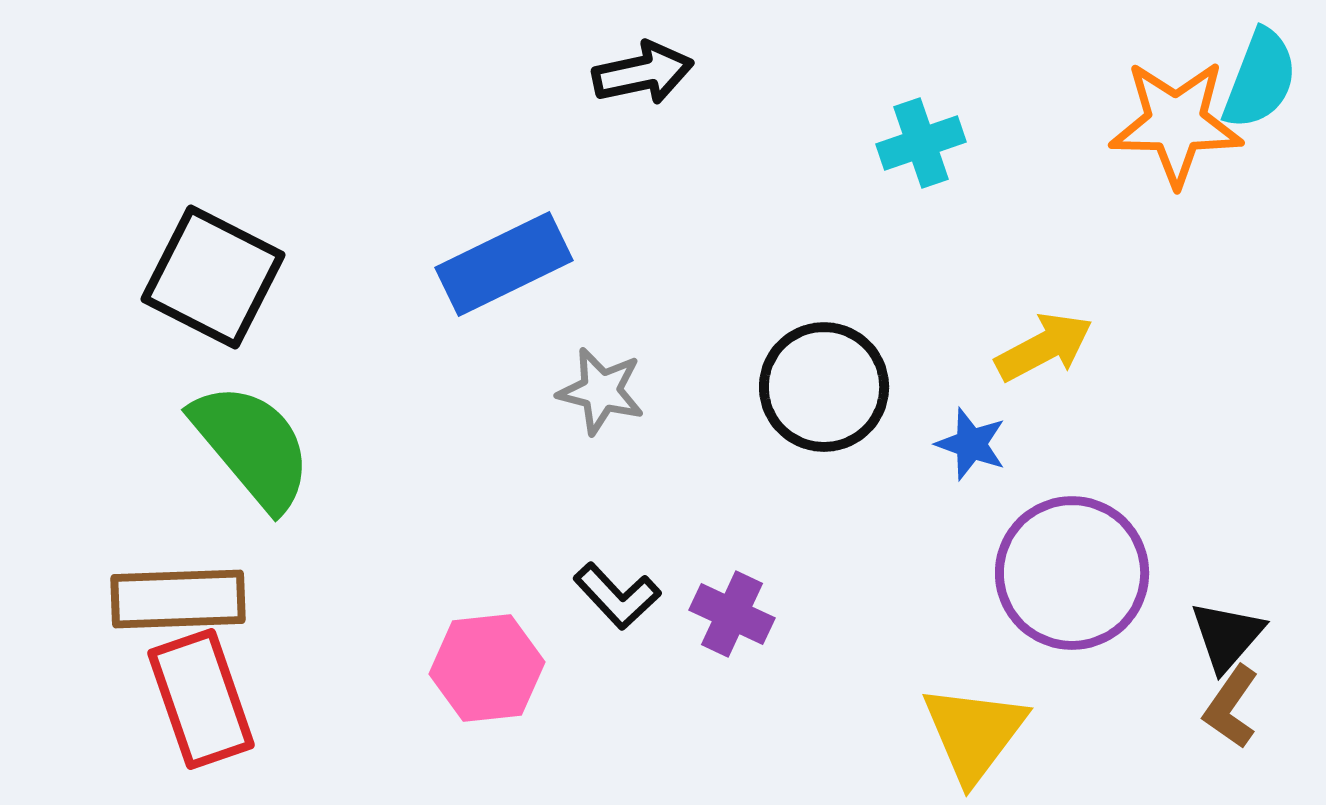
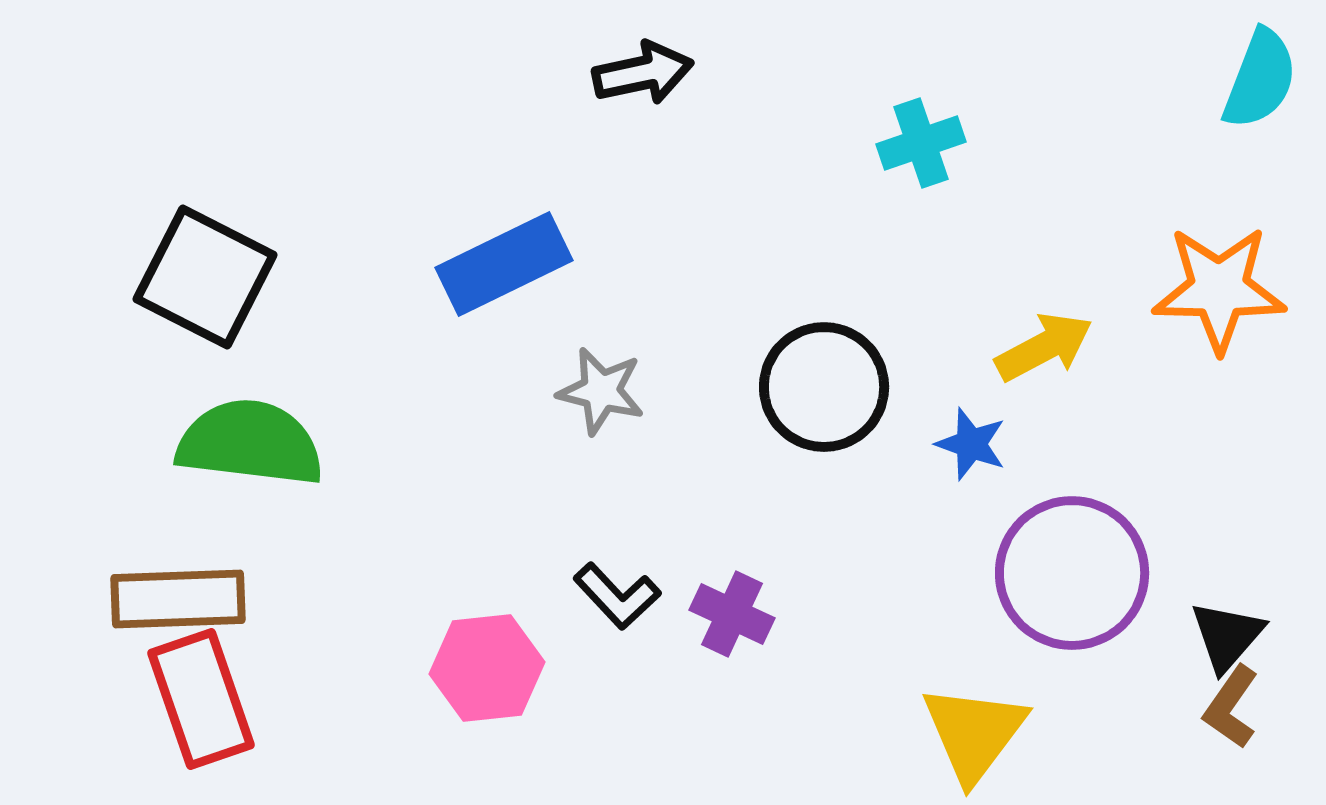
orange star: moved 43 px right, 166 px down
black square: moved 8 px left
green semicircle: moved 2 px left, 3 px up; rotated 43 degrees counterclockwise
